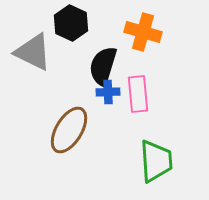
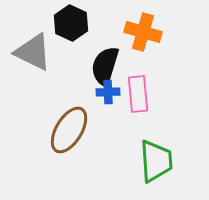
black semicircle: moved 2 px right
